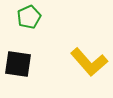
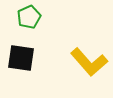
black square: moved 3 px right, 6 px up
